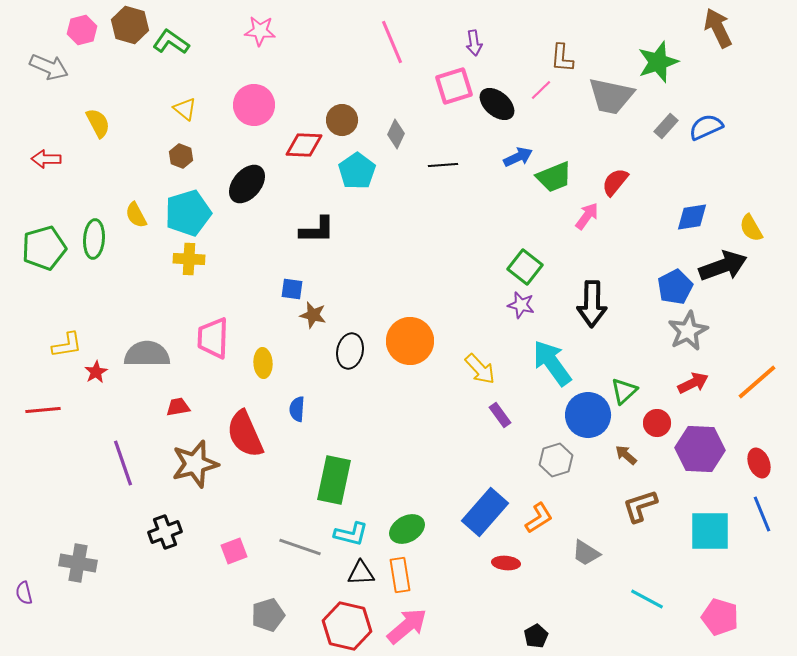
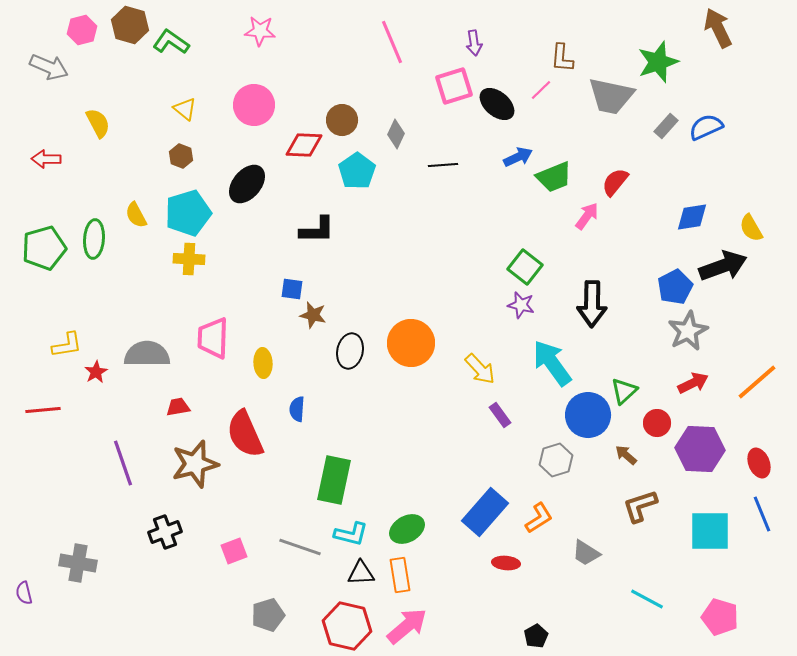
orange circle at (410, 341): moved 1 px right, 2 px down
